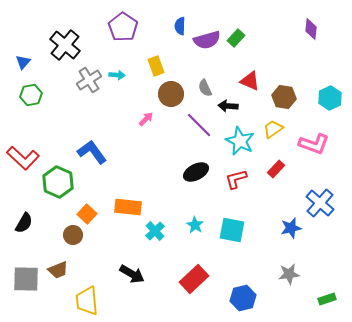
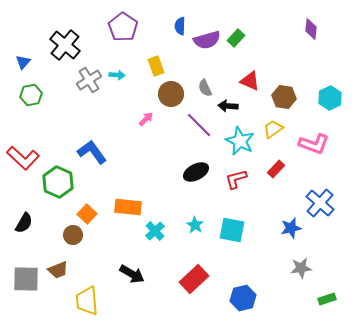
gray star at (289, 274): moved 12 px right, 6 px up
